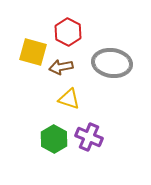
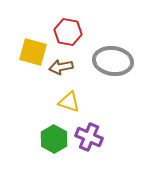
red hexagon: rotated 16 degrees counterclockwise
gray ellipse: moved 1 px right, 2 px up
yellow triangle: moved 3 px down
